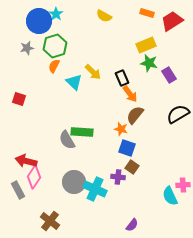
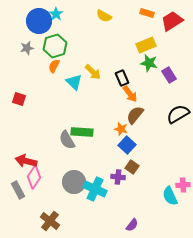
blue square: moved 3 px up; rotated 24 degrees clockwise
